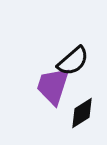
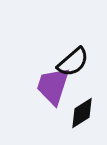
black semicircle: moved 1 px down
